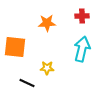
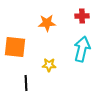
yellow star: moved 2 px right, 3 px up
black line: moved 1 px left; rotated 63 degrees clockwise
